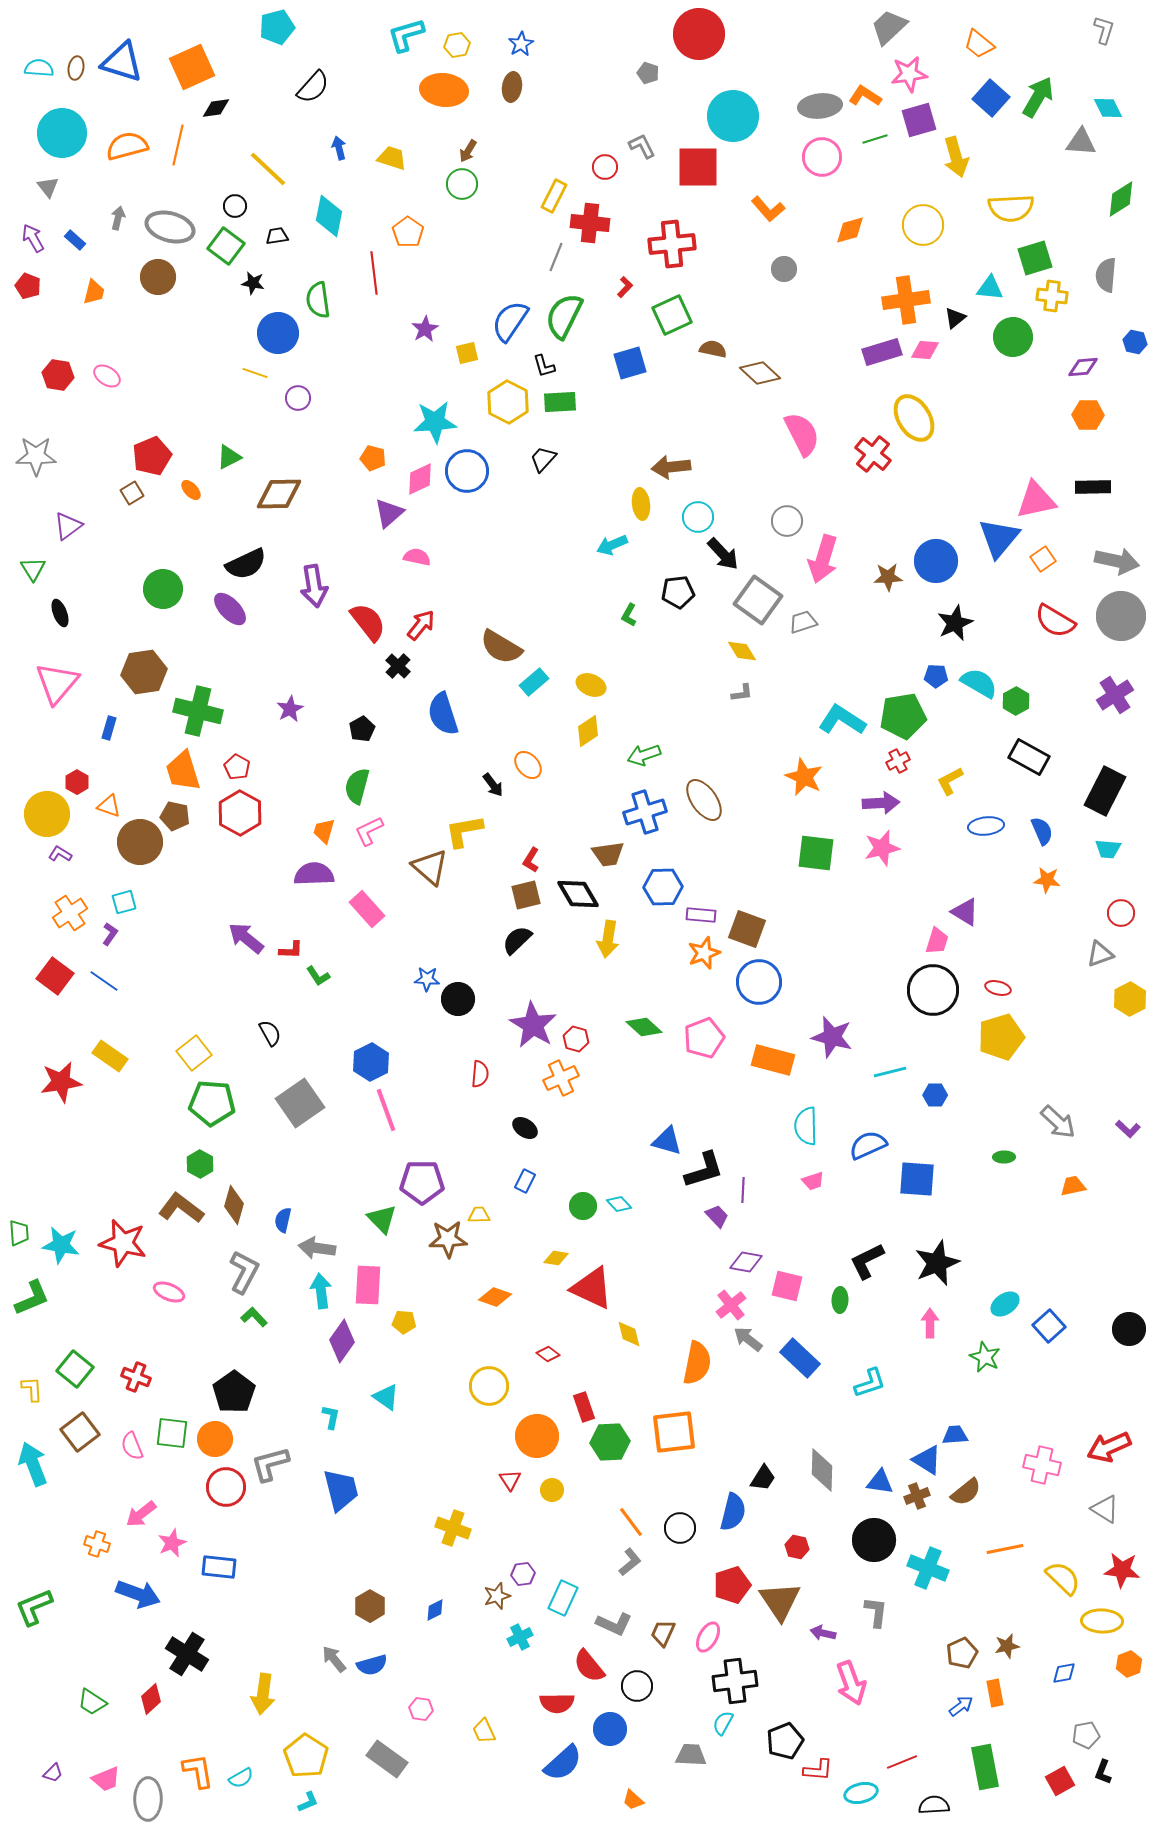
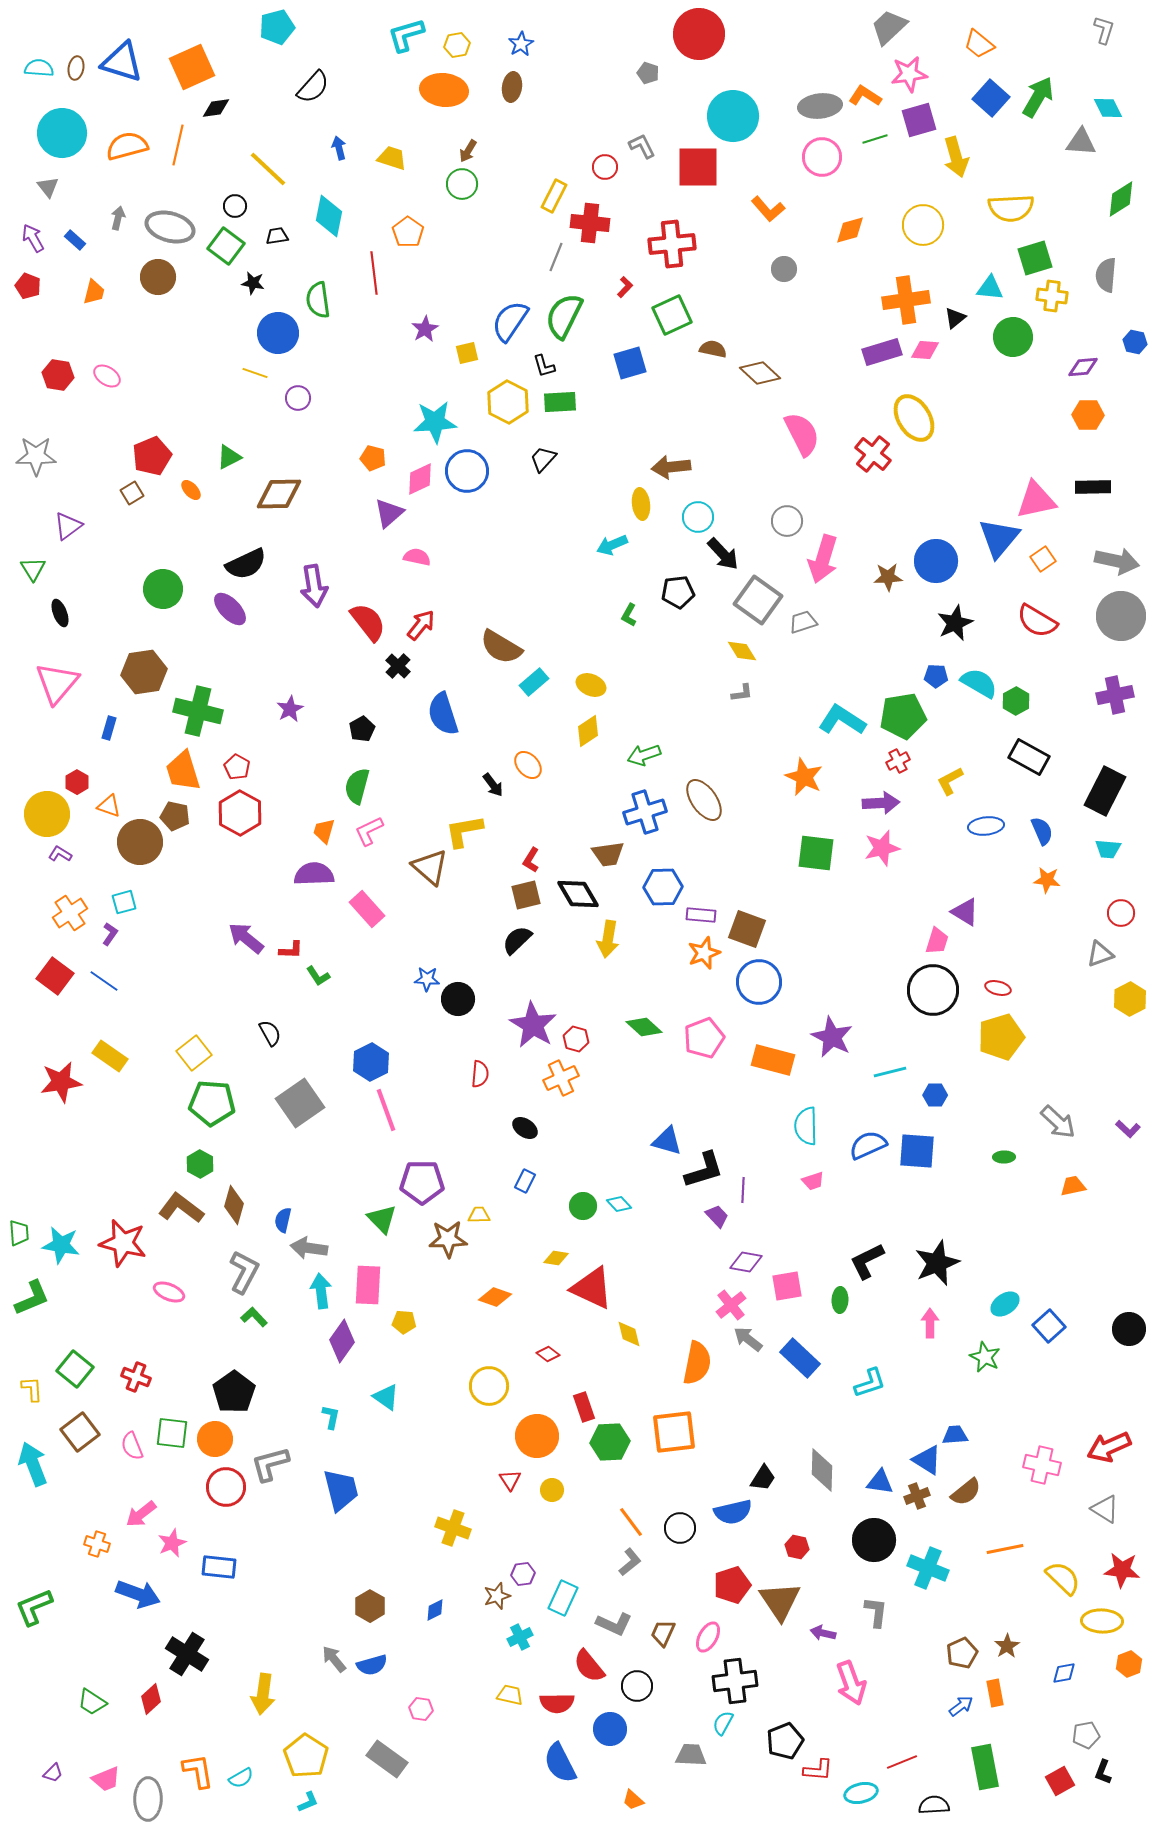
red semicircle at (1055, 621): moved 18 px left
purple cross at (1115, 695): rotated 21 degrees clockwise
purple star at (832, 1037): rotated 12 degrees clockwise
blue square at (917, 1179): moved 28 px up
gray arrow at (317, 1248): moved 8 px left
pink square at (787, 1286): rotated 24 degrees counterclockwise
blue semicircle at (733, 1512): rotated 63 degrees clockwise
brown star at (1007, 1646): rotated 20 degrees counterclockwise
yellow trapezoid at (484, 1731): moved 26 px right, 36 px up; rotated 128 degrees clockwise
blue semicircle at (563, 1763): moved 3 px left; rotated 105 degrees clockwise
